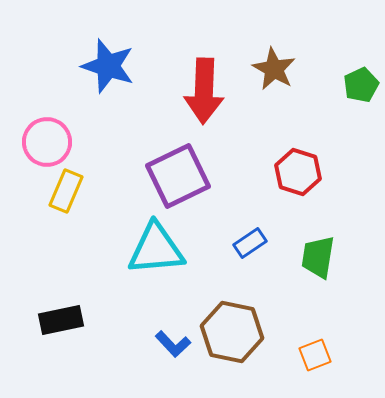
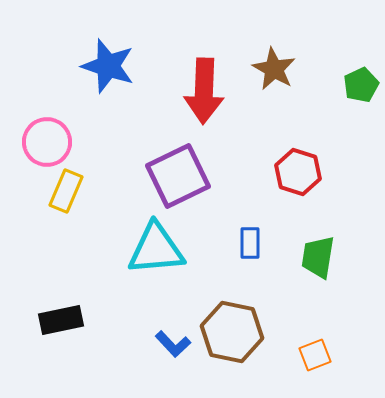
blue rectangle: rotated 56 degrees counterclockwise
